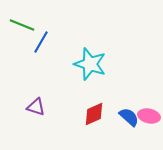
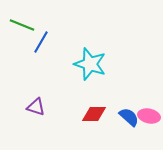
red diamond: rotated 25 degrees clockwise
